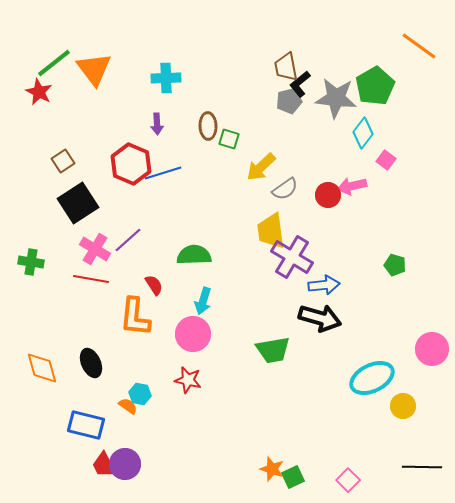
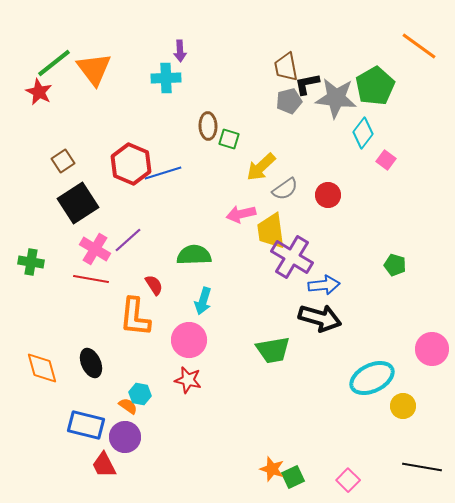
black L-shape at (300, 84): moved 7 px right; rotated 28 degrees clockwise
purple arrow at (157, 124): moved 23 px right, 73 px up
pink arrow at (352, 186): moved 111 px left, 28 px down
pink circle at (193, 334): moved 4 px left, 6 px down
purple circle at (125, 464): moved 27 px up
black line at (422, 467): rotated 9 degrees clockwise
